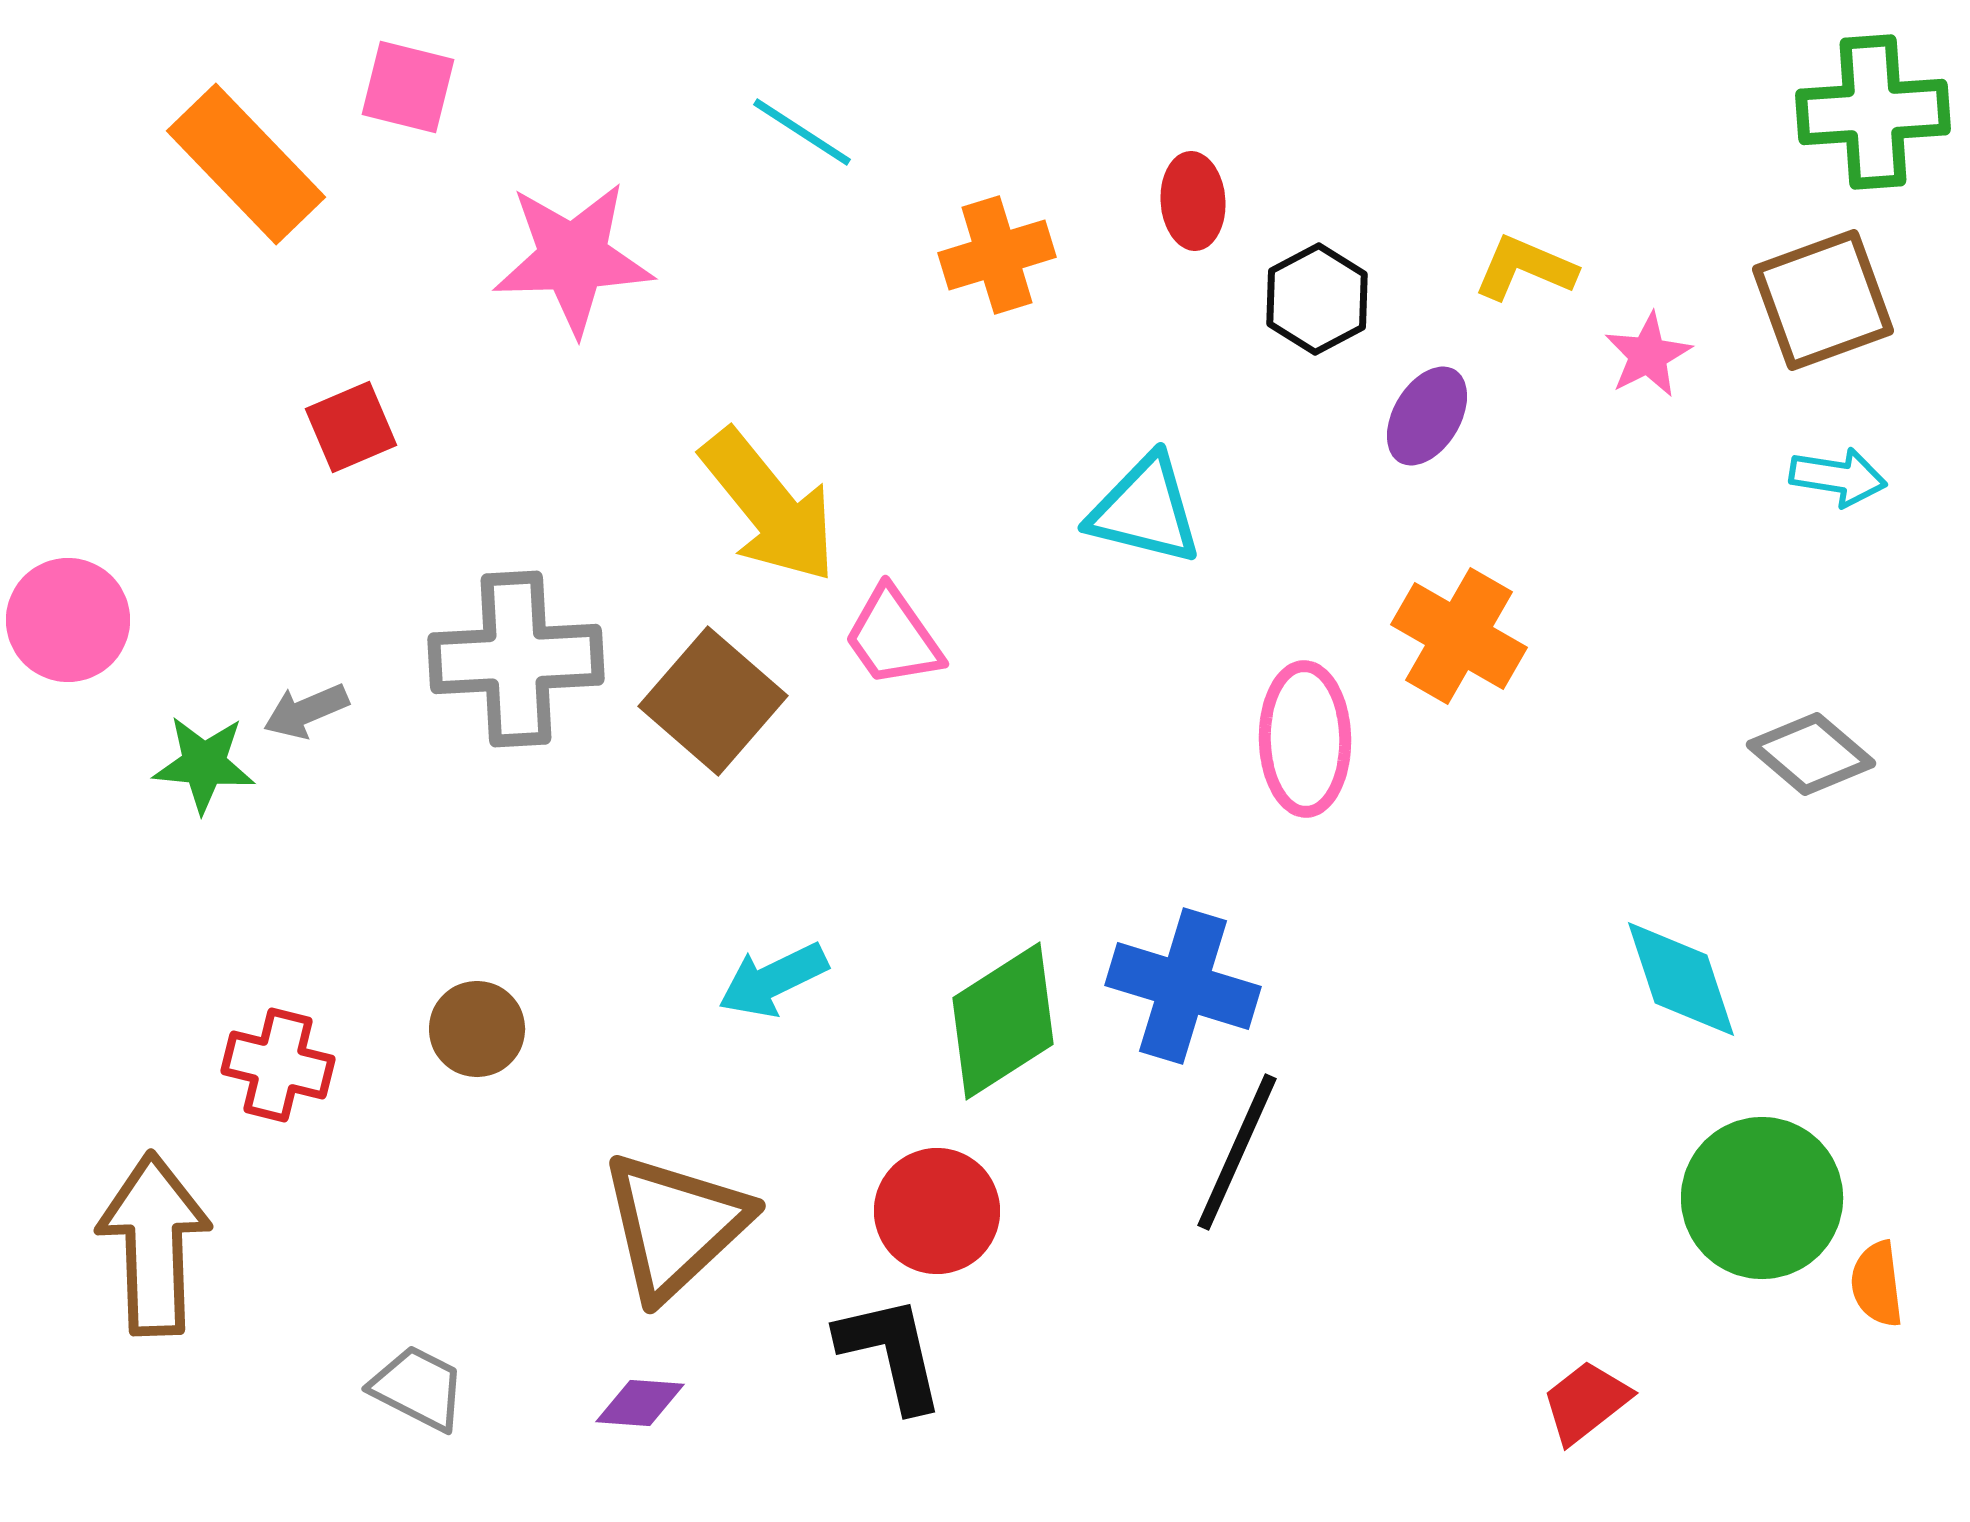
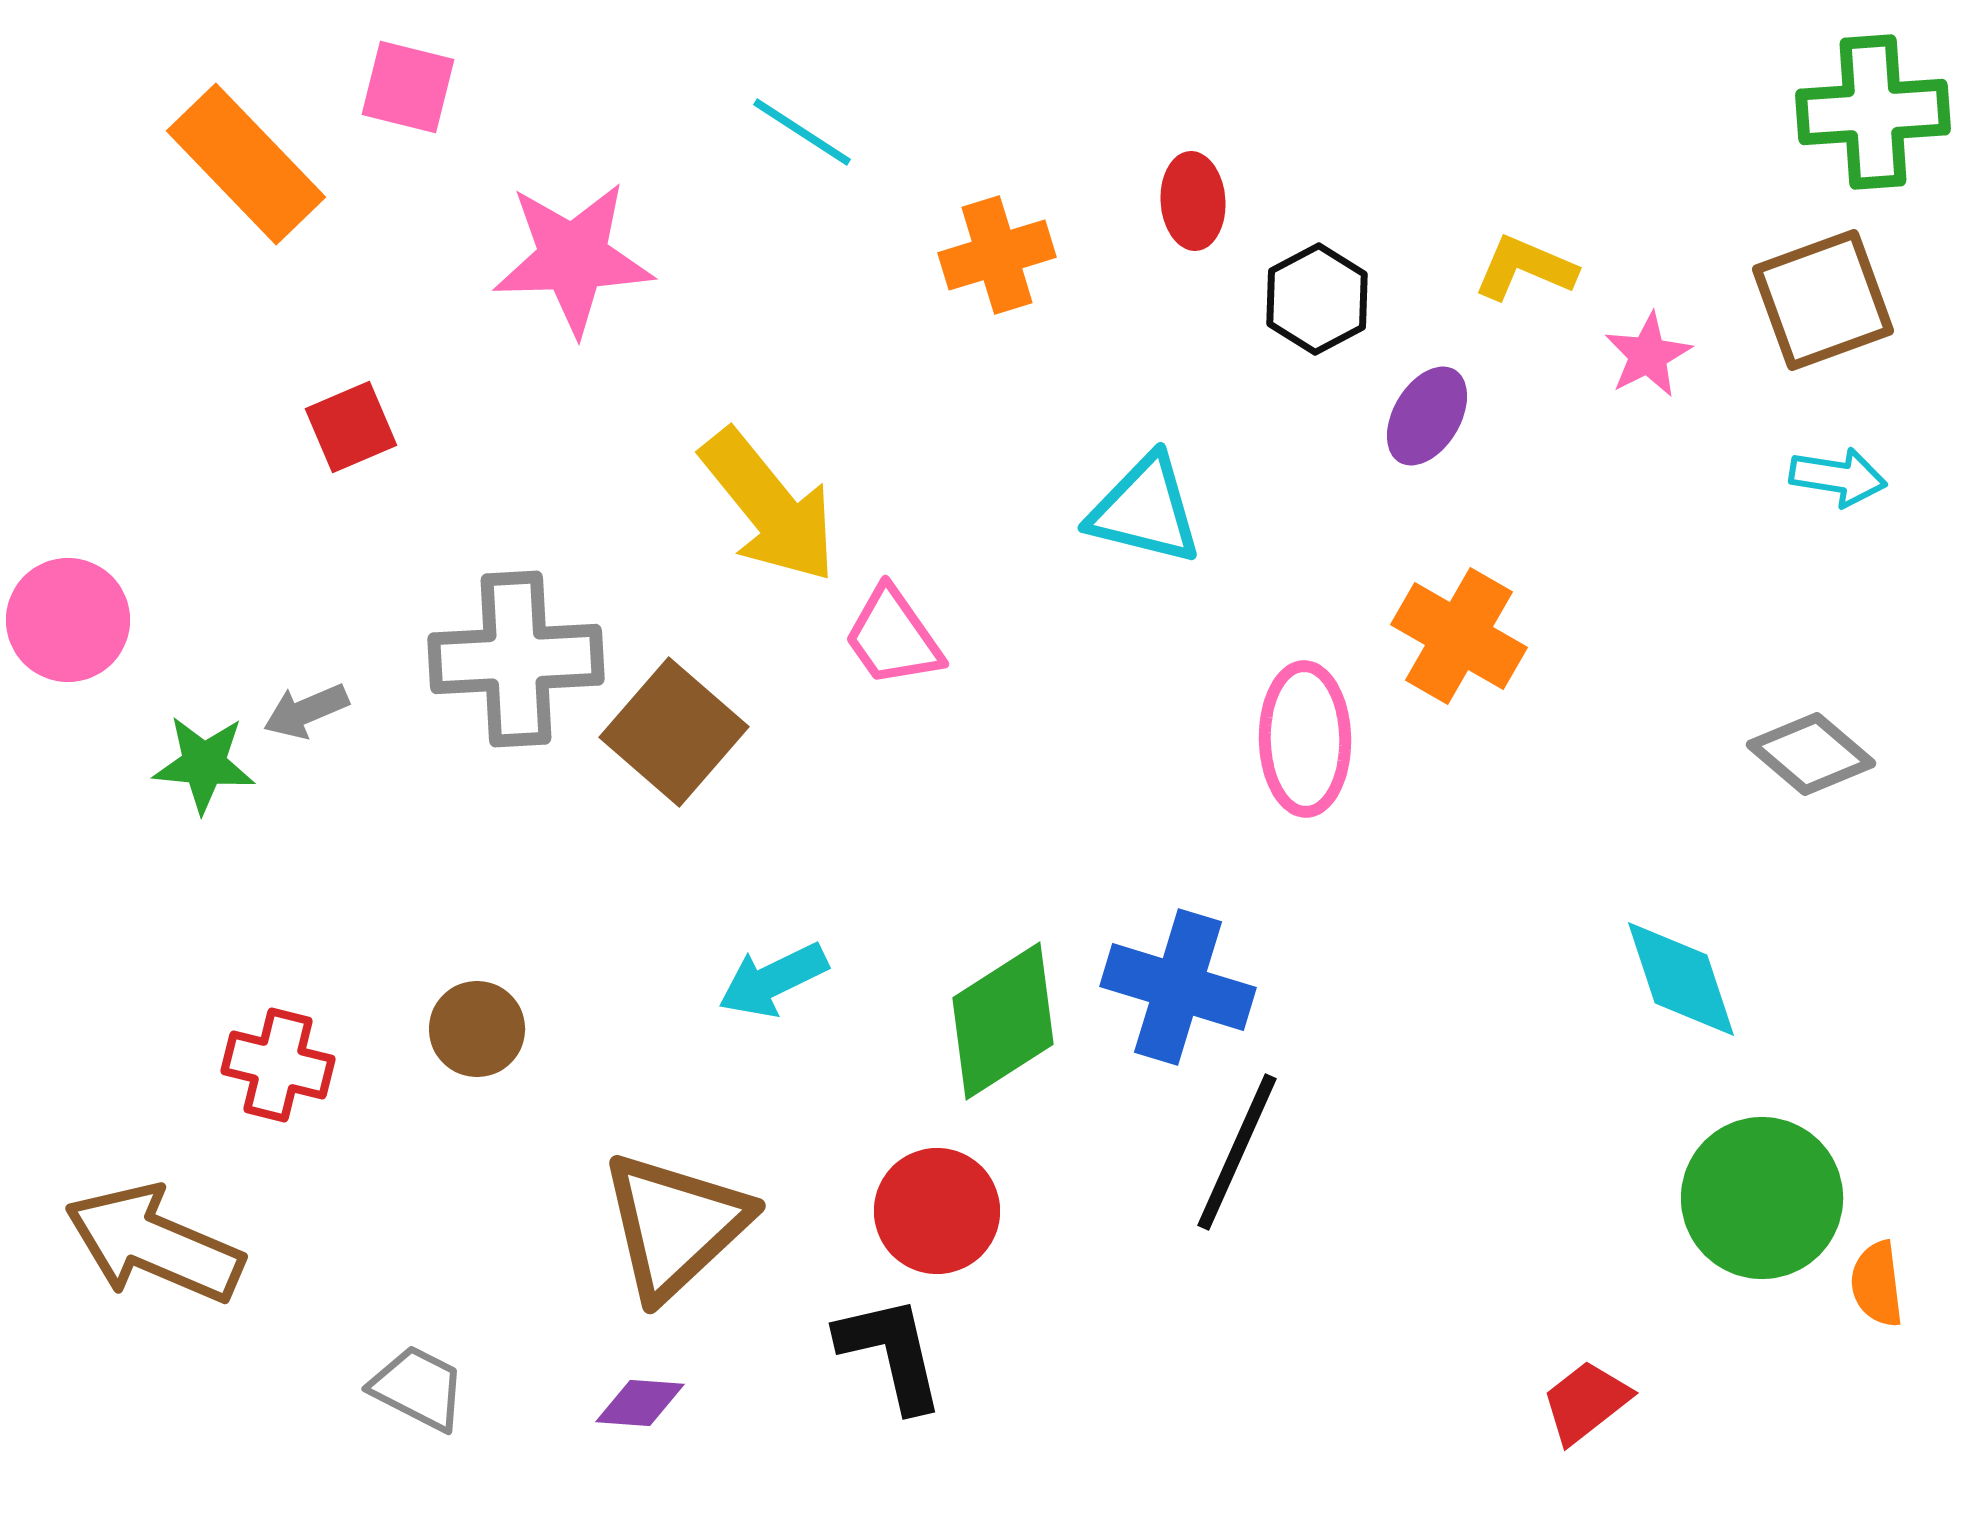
brown square at (713, 701): moved 39 px left, 31 px down
blue cross at (1183, 986): moved 5 px left, 1 px down
brown arrow at (154, 1244): rotated 65 degrees counterclockwise
